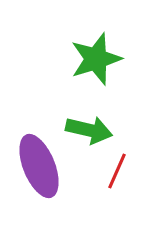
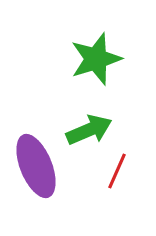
green arrow: rotated 36 degrees counterclockwise
purple ellipse: moved 3 px left
